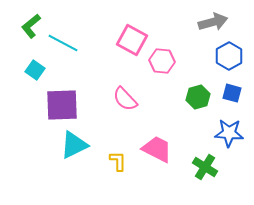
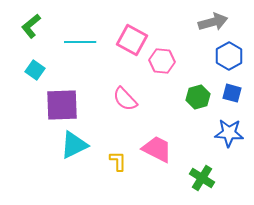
cyan line: moved 17 px right, 1 px up; rotated 28 degrees counterclockwise
green cross: moved 3 px left, 11 px down
